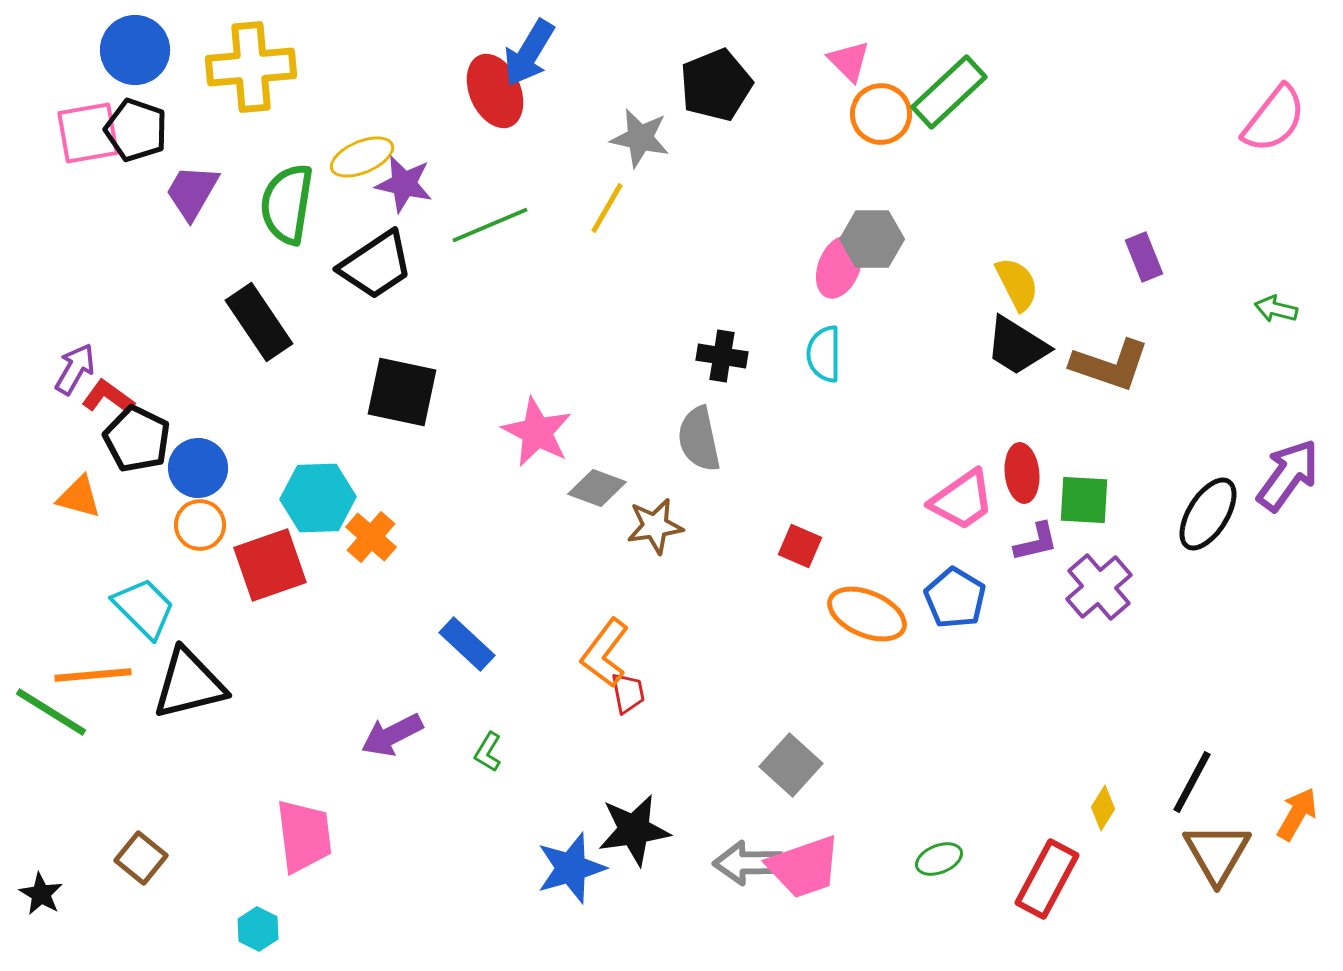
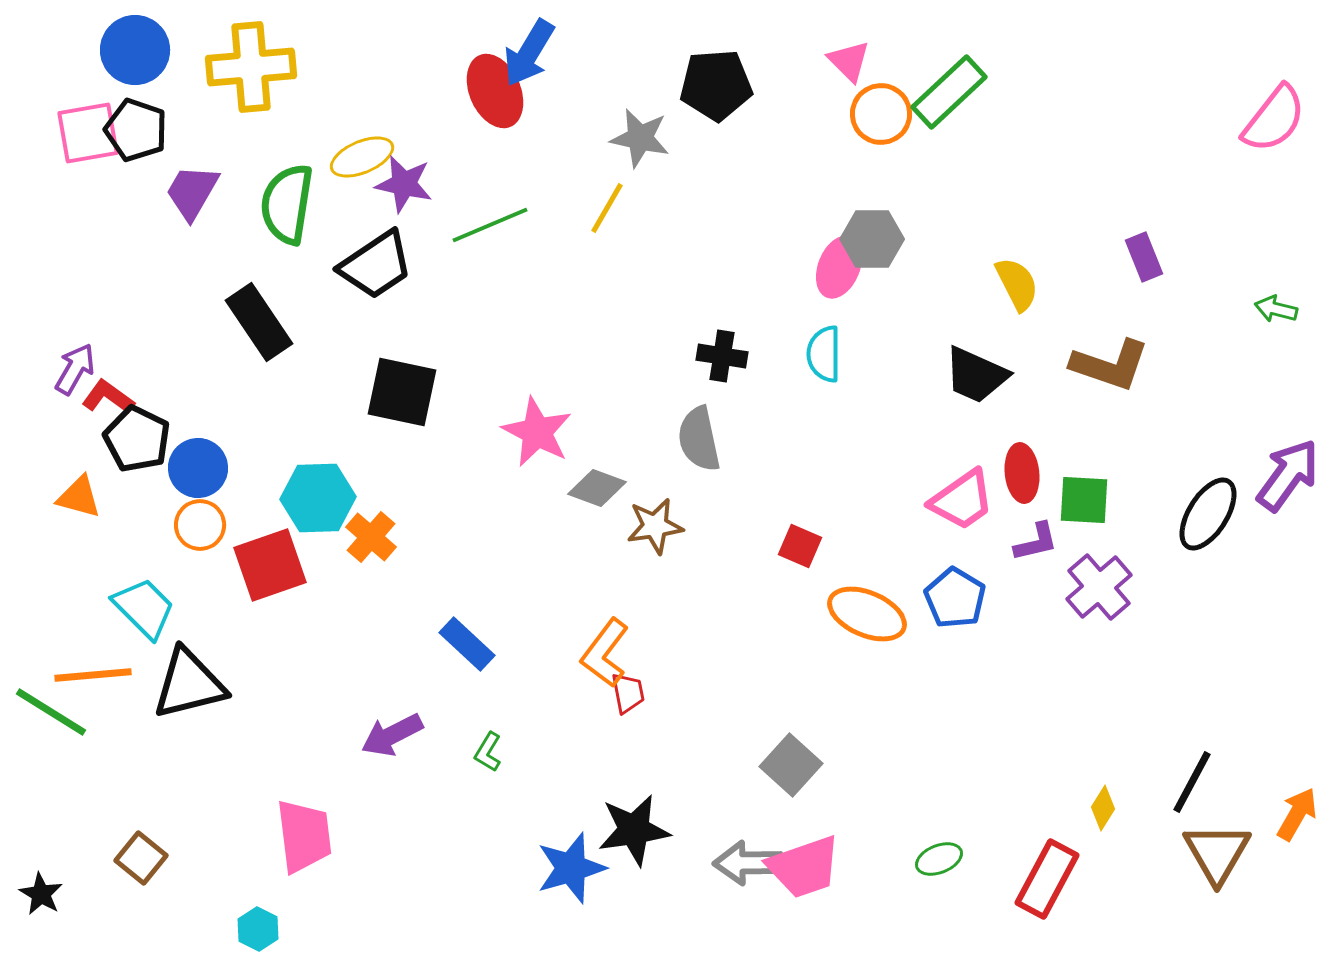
black pentagon at (716, 85): rotated 18 degrees clockwise
black trapezoid at (1017, 346): moved 41 px left, 29 px down; rotated 8 degrees counterclockwise
